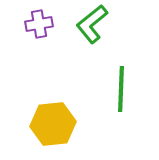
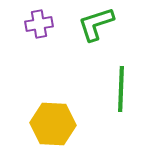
green L-shape: moved 4 px right; rotated 21 degrees clockwise
yellow hexagon: rotated 9 degrees clockwise
